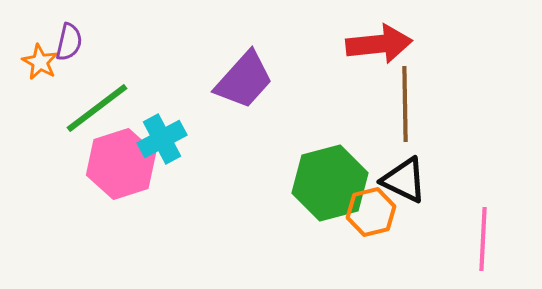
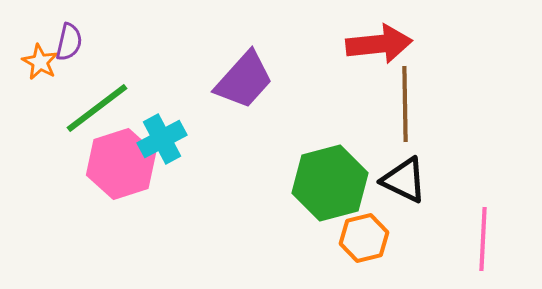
orange hexagon: moved 7 px left, 26 px down
